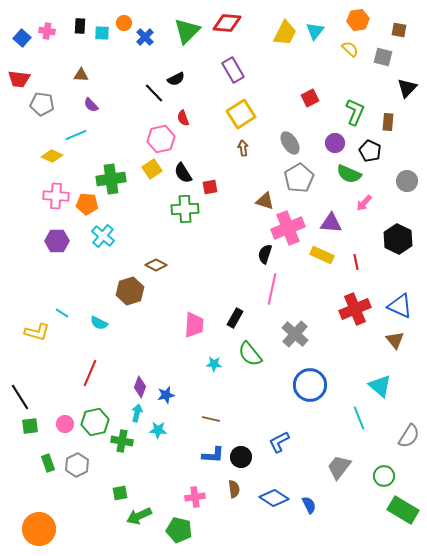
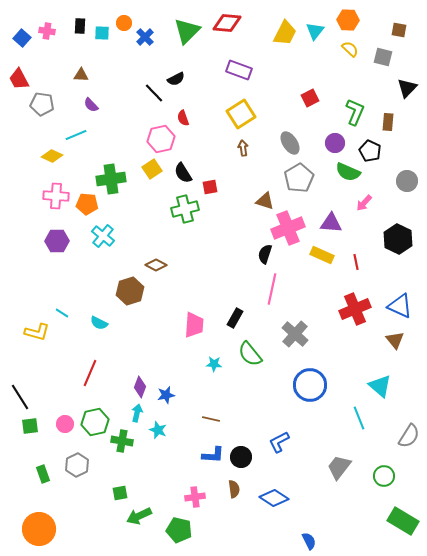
orange hexagon at (358, 20): moved 10 px left; rotated 10 degrees clockwise
purple rectangle at (233, 70): moved 6 px right; rotated 40 degrees counterclockwise
red trapezoid at (19, 79): rotated 55 degrees clockwise
green semicircle at (349, 174): moved 1 px left, 2 px up
green cross at (185, 209): rotated 12 degrees counterclockwise
cyan star at (158, 430): rotated 18 degrees clockwise
green rectangle at (48, 463): moved 5 px left, 11 px down
blue semicircle at (309, 505): moved 36 px down
green rectangle at (403, 510): moved 11 px down
